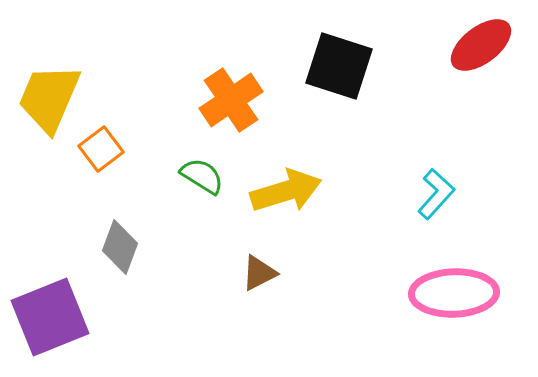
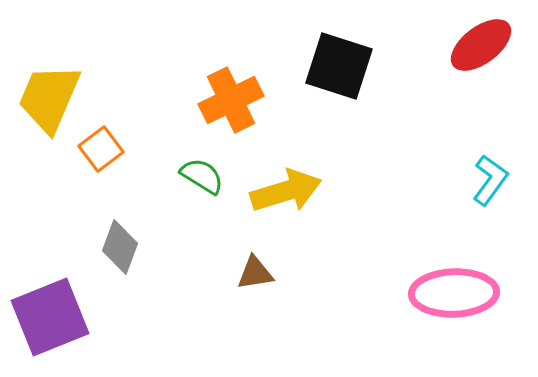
orange cross: rotated 8 degrees clockwise
cyan L-shape: moved 54 px right, 14 px up; rotated 6 degrees counterclockwise
brown triangle: moved 4 px left; rotated 18 degrees clockwise
